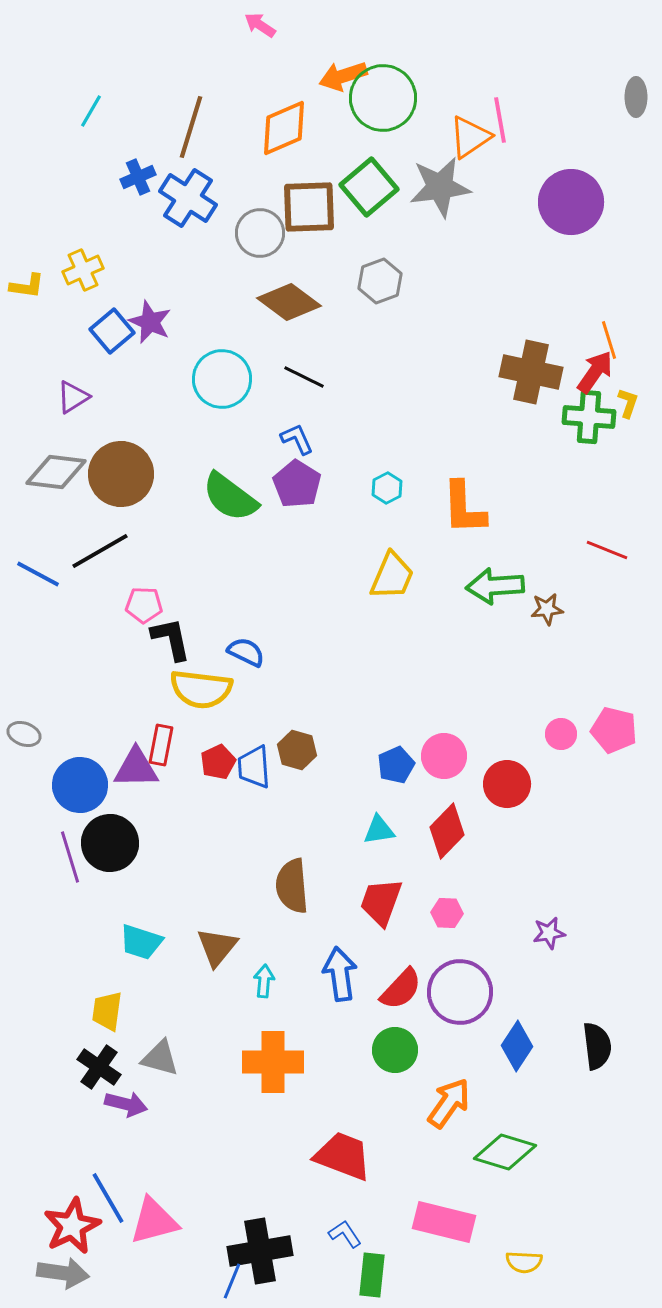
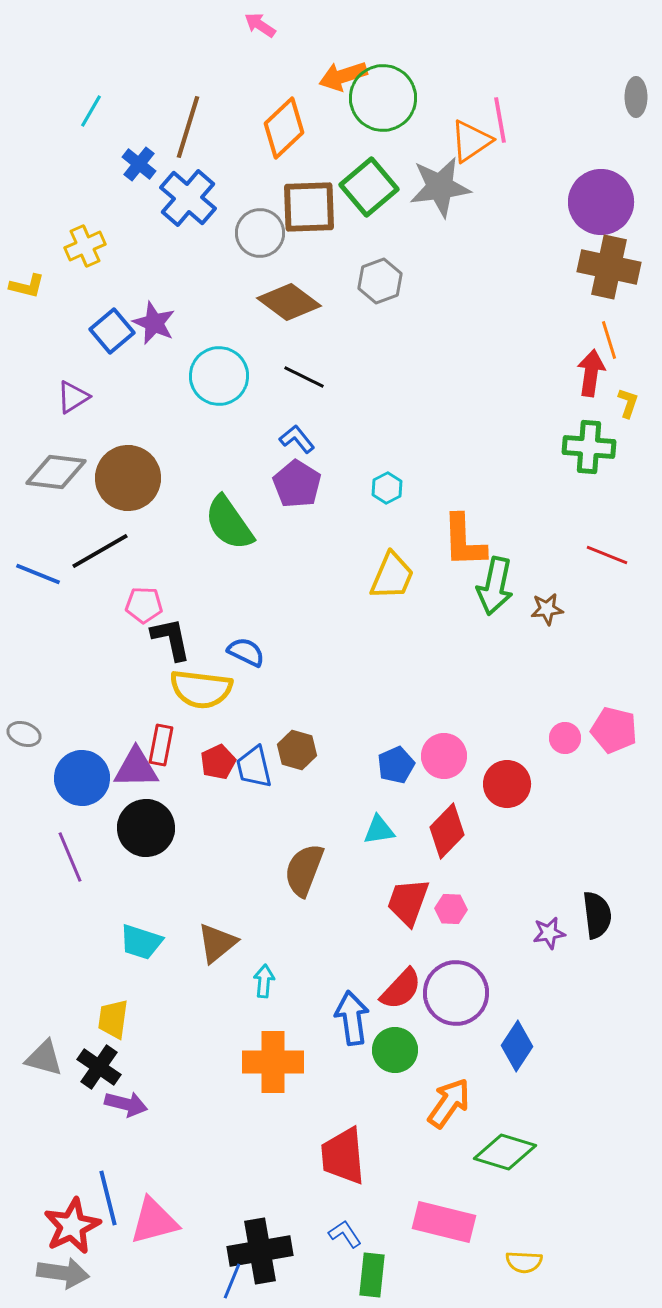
brown line at (191, 127): moved 3 px left
orange diamond at (284, 128): rotated 20 degrees counterclockwise
orange triangle at (470, 137): moved 1 px right, 4 px down
blue cross at (138, 177): moved 1 px right, 13 px up; rotated 28 degrees counterclockwise
blue cross at (188, 198): rotated 8 degrees clockwise
purple circle at (571, 202): moved 30 px right
yellow cross at (83, 270): moved 2 px right, 24 px up
yellow L-shape at (27, 286): rotated 6 degrees clockwise
purple star at (150, 322): moved 4 px right, 1 px down
brown cross at (531, 372): moved 78 px right, 105 px up
red arrow at (595, 372): moved 4 px left, 1 px down; rotated 27 degrees counterclockwise
cyan circle at (222, 379): moved 3 px left, 3 px up
green cross at (589, 417): moved 30 px down
blue L-shape at (297, 439): rotated 15 degrees counterclockwise
brown circle at (121, 474): moved 7 px right, 4 px down
green semicircle at (230, 497): moved 1 px left, 26 px down; rotated 18 degrees clockwise
orange L-shape at (464, 508): moved 33 px down
red line at (607, 550): moved 5 px down
blue line at (38, 574): rotated 6 degrees counterclockwise
green arrow at (495, 586): rotated 74 degrees counterclockwise
pink circle at (561, 734): moved 4 px right, 4 px down
blue trapezoid at (254, 767): rotated 9 degrees counterclockwise
blue circle at (80, 785): moved 2 px right, 7 px up
black circle at (110, 843): moved 36 px right, 15 px up
purple line at (70, 857): rotated 6 degrees counterclockwise
brown semicircle at (292, 886): moved 12 px right, 16 px up; rotated 26 degrees clockwise
red trapezoid at (381, 902): moved 27 px right
pink hexagon at (447, 913): moved 4 px right, 4 px up
brown triangle at (217, 947): moved 4 px up; rotated 12 degrees clockwise
blue arrow at (340, 974): moved 12 px right, 44 px down
purple circle at (460, 992): moved 4 px left, 1 px down
yellow trapezoid at (107, 1011): moved 6 px right, 8 px down
black semicircle at (597, 1046): moved 131 px up
gray triangle at (160, 1058): moved 116 px left
red trapezoid at (343, 1156): rotated 116 degrees counterclockwise
blue line at (108, 1198): rotated 16 degrees clockwise
